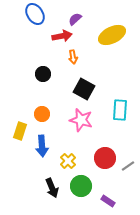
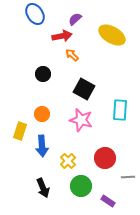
yellow ellipse: rotated 56 degrees clockwise
orange arrow: moved 1 px left, 2 px up; rotated 144 degrees clockwise
gray line: moved 11 px down; rotated 32 degrees clockwise
black arrow: moved 9 px left
